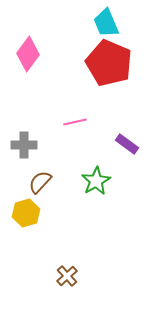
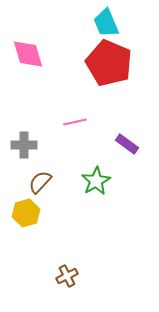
pink diamond: rotated 52 degrees counterclockwise
brown cross: rotated 15 degrees clockwise
